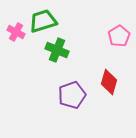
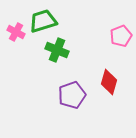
pink pentagon: moved 2 px right; rotated 10 degrees clockwise
